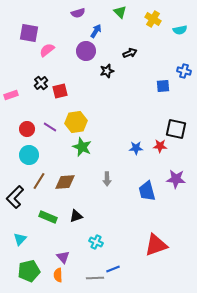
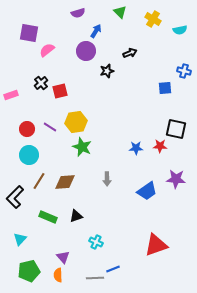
blue square: moved 2 px right, 2 px down
blue trapezoid: rotated 110 degrees counterclockwise
